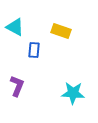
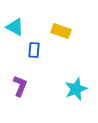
purple L-shape: moved 3 px right
cyan star: moved 3 px right, 4 px up; rotated 25 degrees counterclockwise
